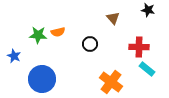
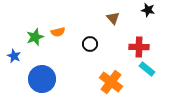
green star: moved 3 px left, 2 px down; rotated 24 degrees counterclockwise
